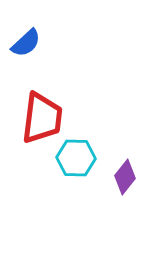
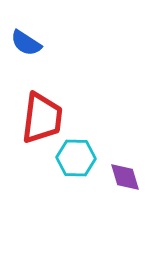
blue semicircle: rotated 76 degrees clockwise
purple diamond: rotated 56 degrees counterclockwise
